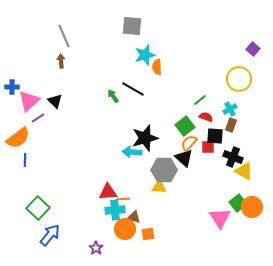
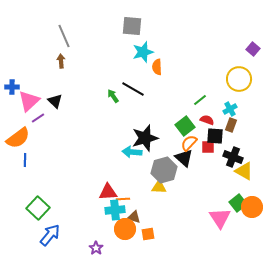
cyan star at (145, 55): moved 2 px left, 3 px up
red semicircle at (206, 117): moved 1 px right, 3 px down
gray hexagon at (164, 170): rotated 15 degrees counterclockwise
